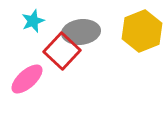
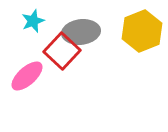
pink ellipse: moved 3 px up
